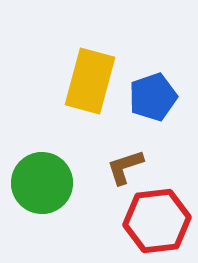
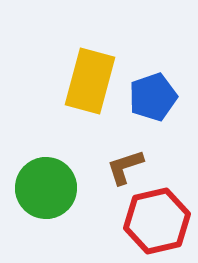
green circle: moved 4 px right, 5 px down
red hexagon: rotated 6 degrees counterclockwise
